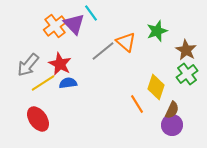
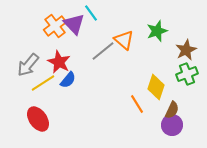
orange triangle: moved 2 px left, 2 px up
brown star: rotated 15 degrees clockwise
red star: moved 1 px left, 2 px up
green cross: rotated 15 degrees clockwise
blue semicircle: moved 3 px up; rotated 138 degrees clockwise
